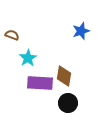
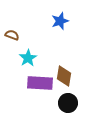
blue star: moved 21 px left, 10 px up
